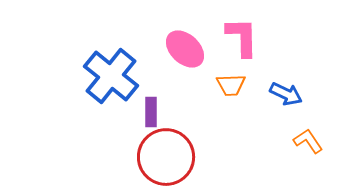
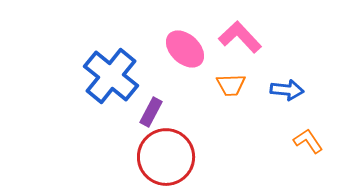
pink L-shape: moved 2 px left; rotated 42 degrees counterclockwise
blue arrow: moved 1 px right, 4 px up; rotated 20 degrees counterclockwise
purple rectangle: rotated 28 degrees clockwise
